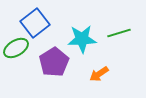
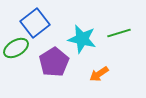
cyan star: rotated 16 degrees clockwise
